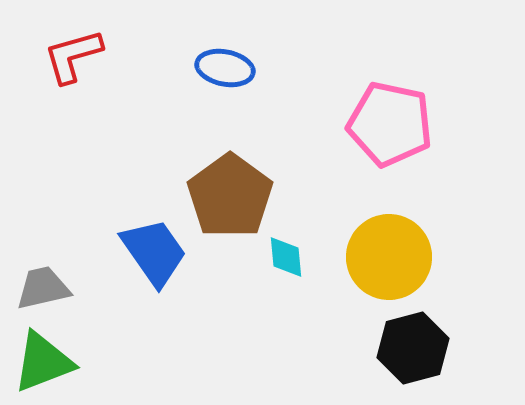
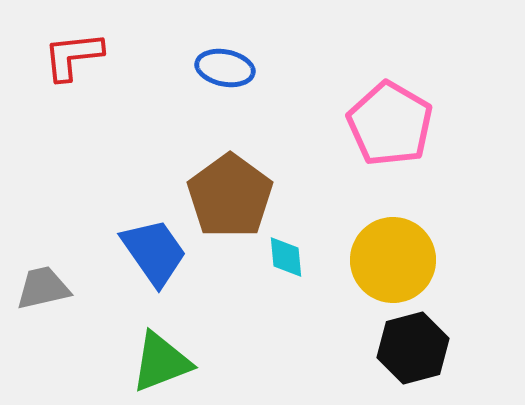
red L-shape: rotated 10 degrees clockwise
pink pentagon: rotated 18 degrees clockwise
yellow circle: moved 4 px right, 3 px down
green triangle: moved 118 px right
